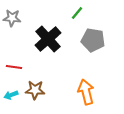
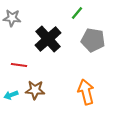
red line: moved 5 px right, 2 px up
